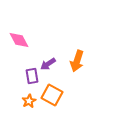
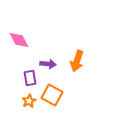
purple arrow: rotated 140 degrees counterclockwise
purple rectangle: moved 2 px left, 2 px down
